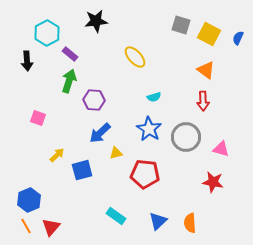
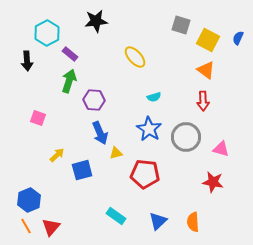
yellow square: moved 1 px left, 6 px down
blue arrow: rotated 70 degrees counterclockwise
orange semicircle: moved 3 px right, 1 px up
